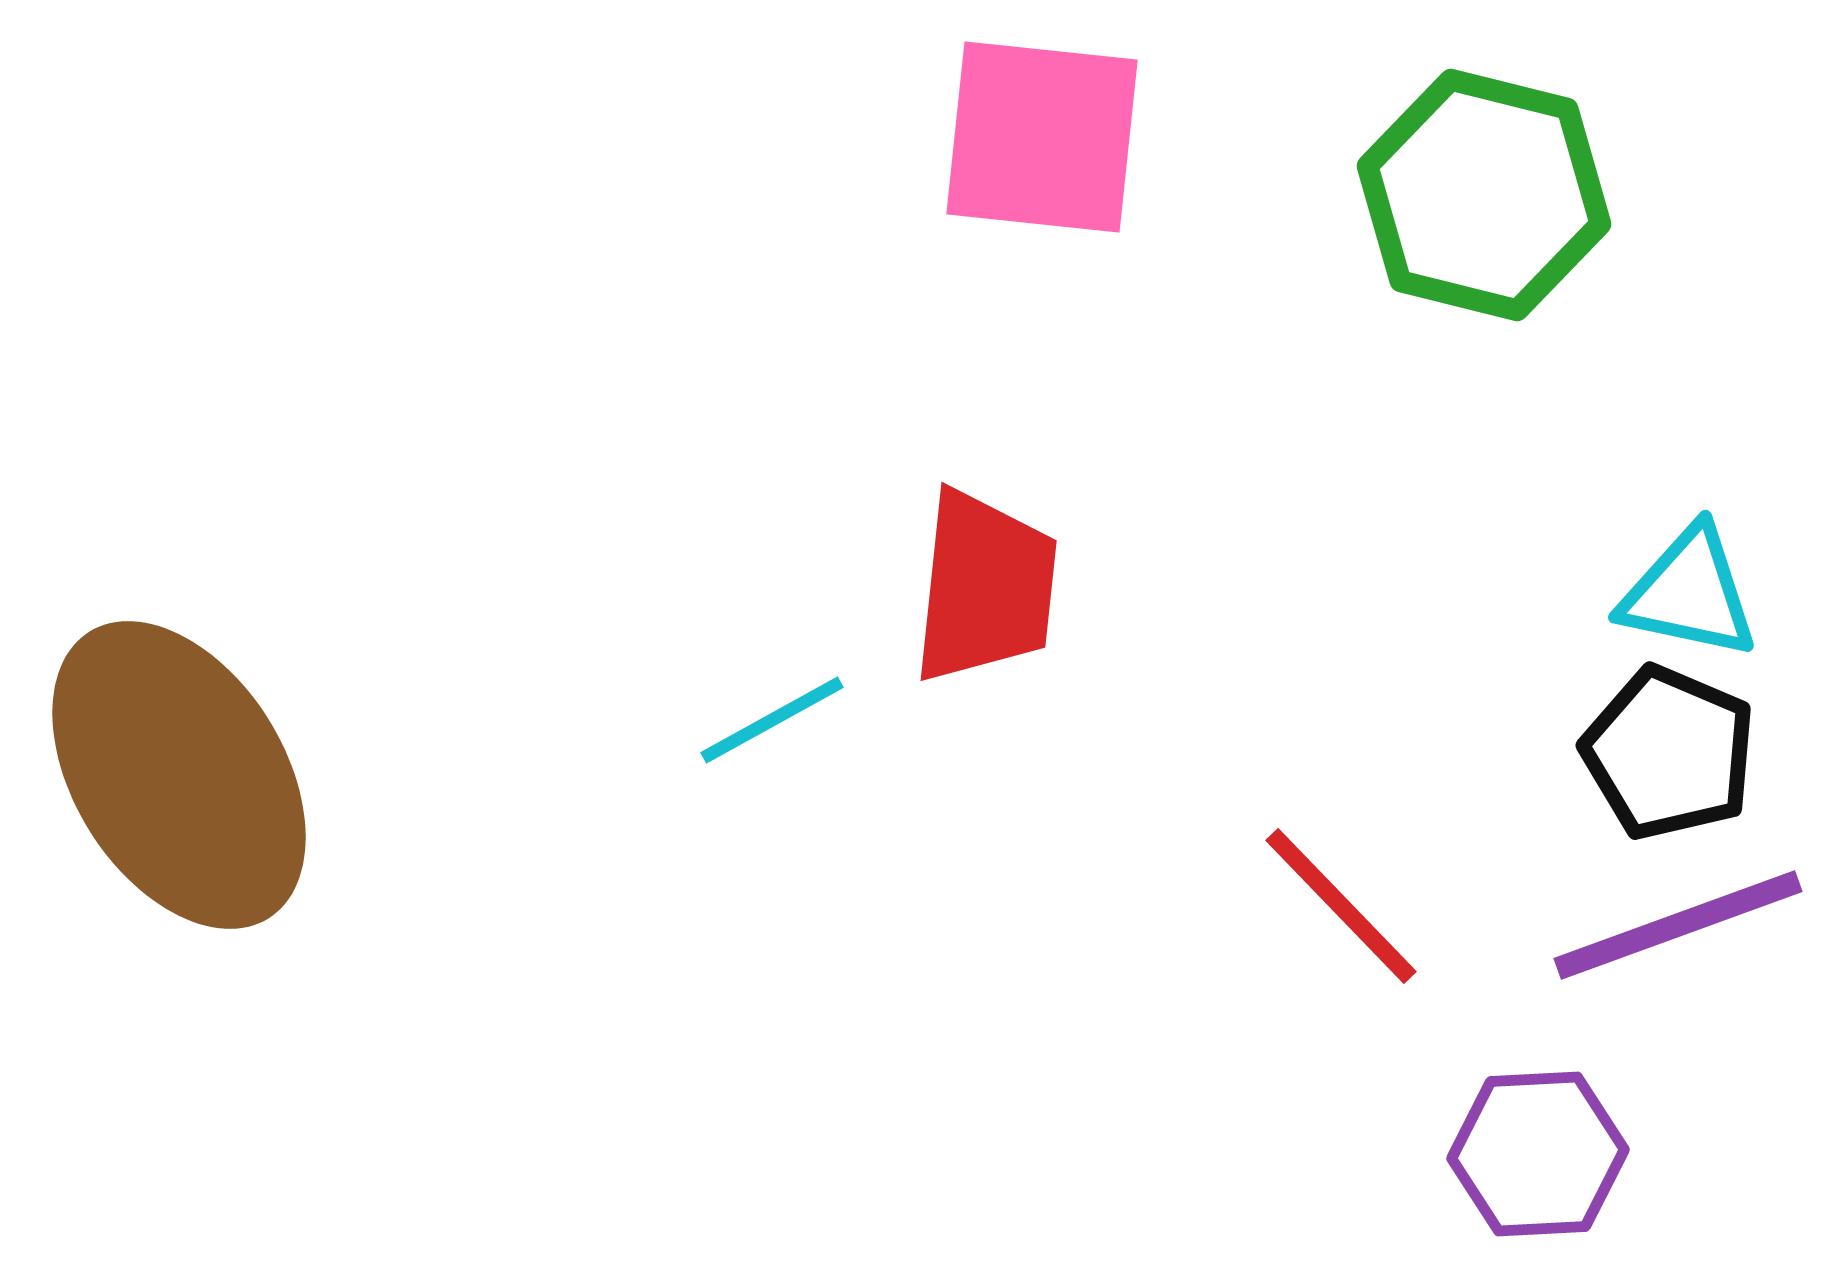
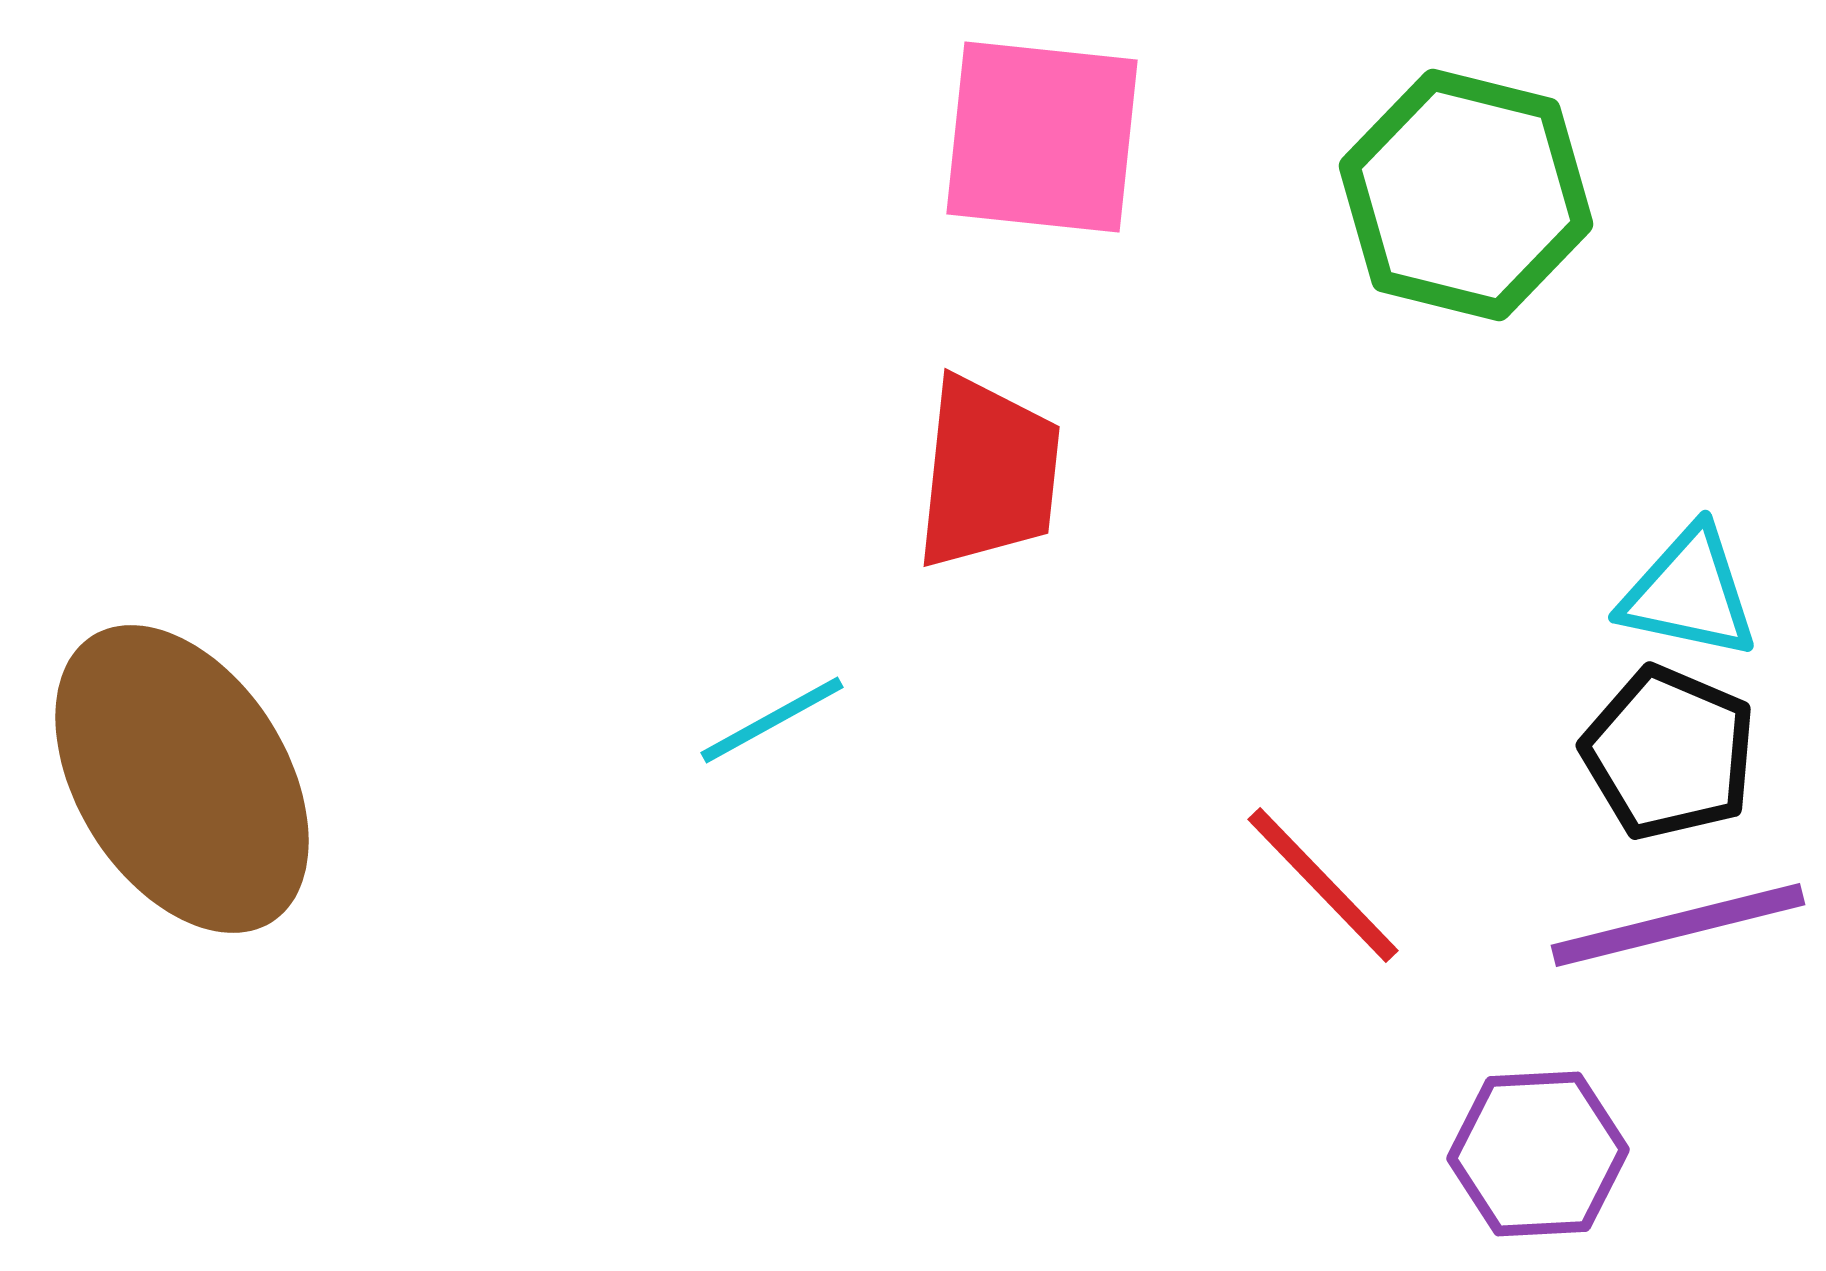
green hexagon: moved 18 px left
red trapezoid: moved 3 px right, 114 px up
brown ellipse: moved 3 px right, 4 px down
red line: moved 18 px left, 21 px up
purple line: rotated 6 degrees clockwise
